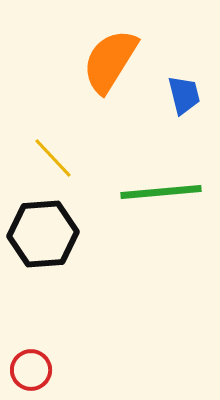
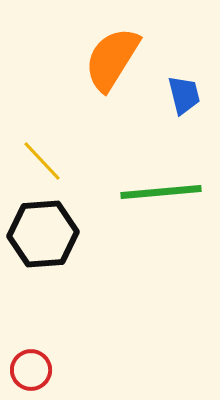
orange semicircle: moved 2 px right, 2 px up
yellow line: moved 11 px left, 3 px down
